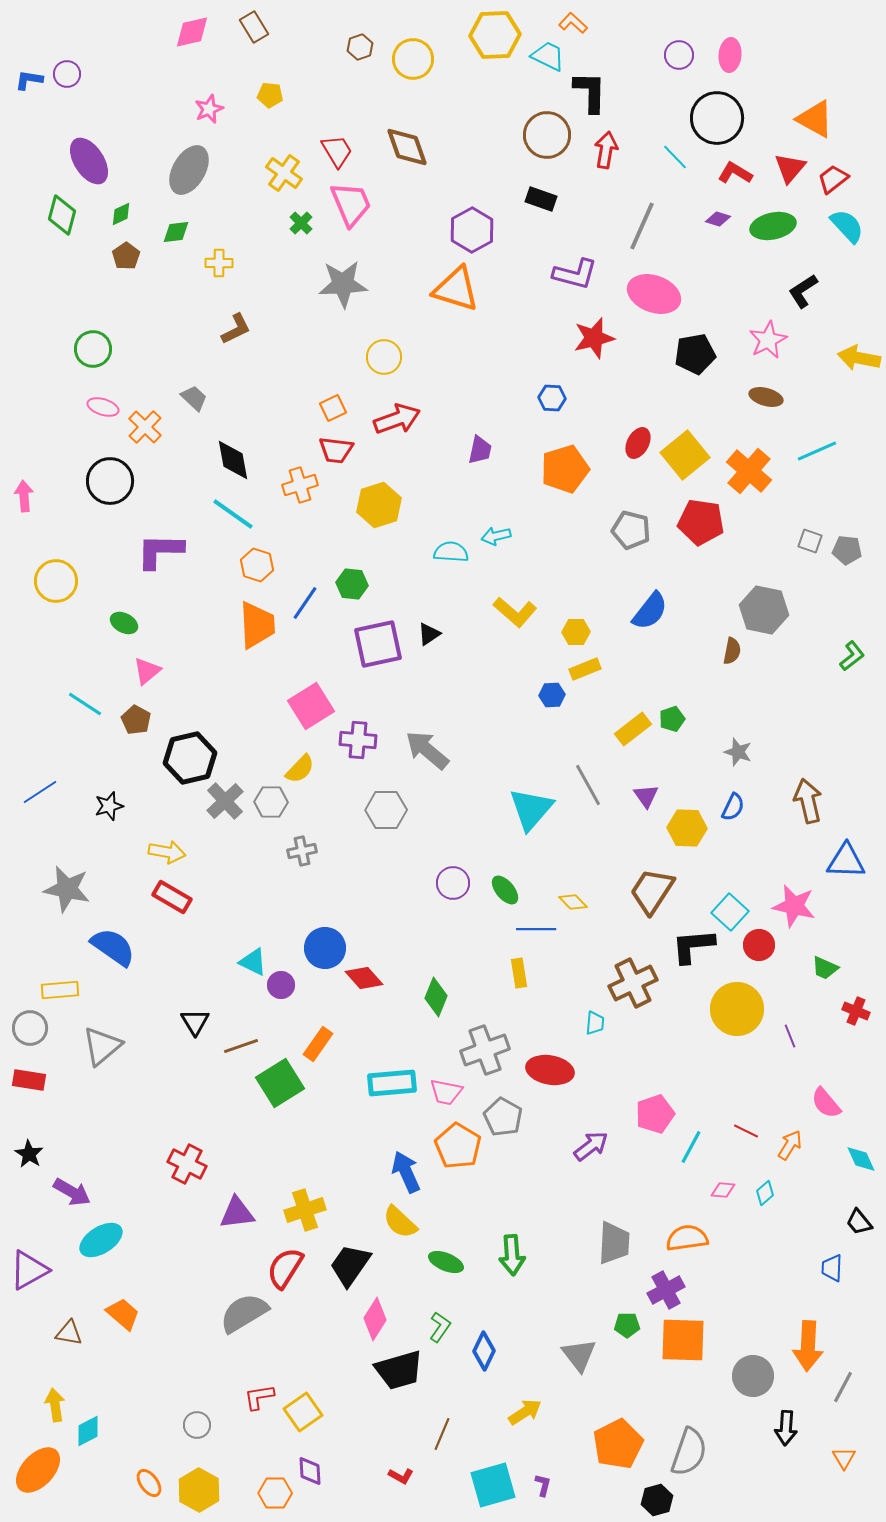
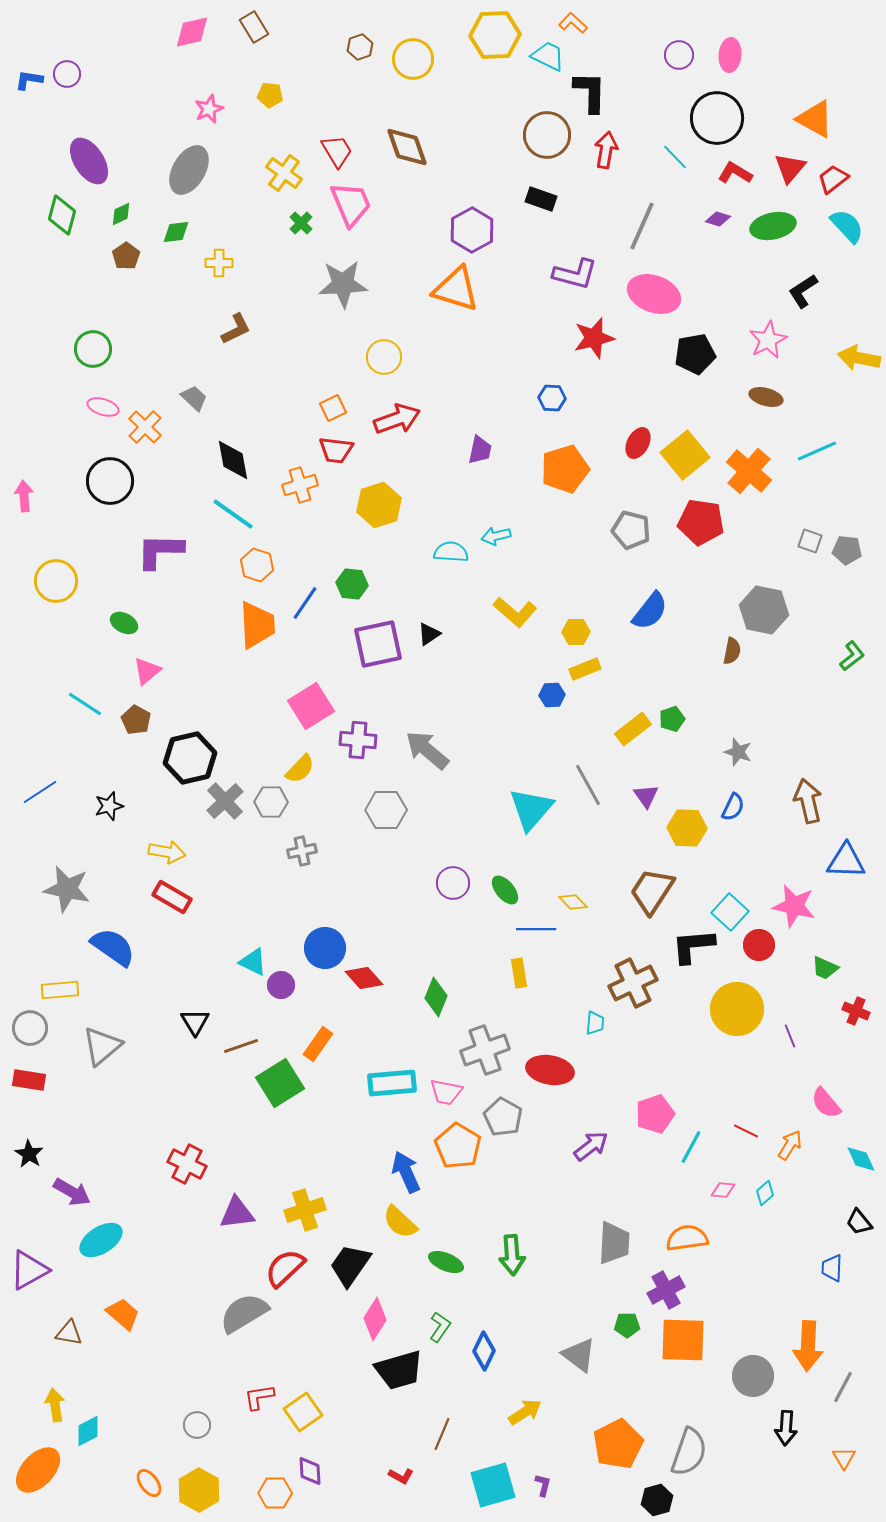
red semicircle at (285, 1268): rotated 15 degrees clockwise
gray triangle at (579, 1355): rotated 15 degrees counterclockwise
